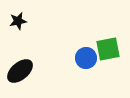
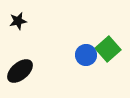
green square: rotated 30 degrees counterclockwise
blue circle: moved 3 px up
